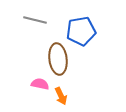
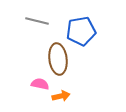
gray line: moved 2 px right, 1 px down
orange arrow: rotated 78 degrees counterclockwise
